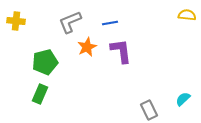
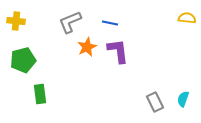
yellow semicircle: moved 3 px down
blue line: rotated 21 degrees clockwise
purple L-shape: moved 3 px left
green pentagon: moved 22 px left, 2 px up
green rectangle: rotated 30 degrees counterclockwise
cyan semicircle: rotated 28 degrees counterclockwise
gray rectangle: moved 6 px right, 8 px up
